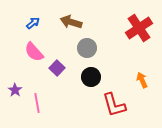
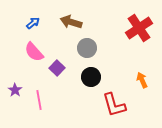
pink line: moved 2 px right, 3 px up
